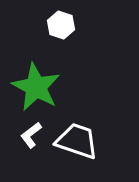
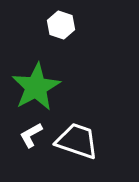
green star: rotated 15 degrees clockwise
white L-shape: rotated 8 degrees clockwise
